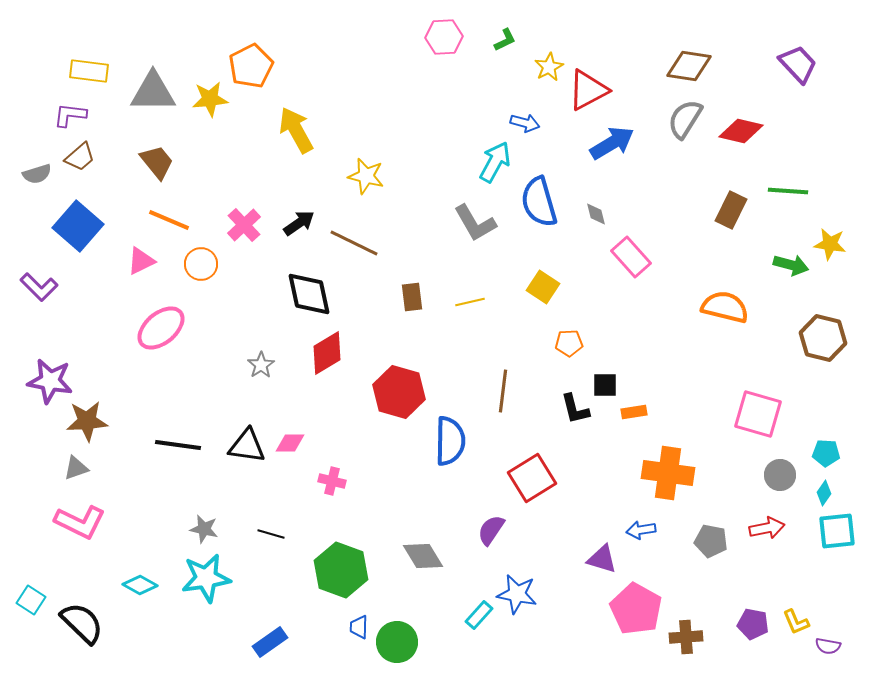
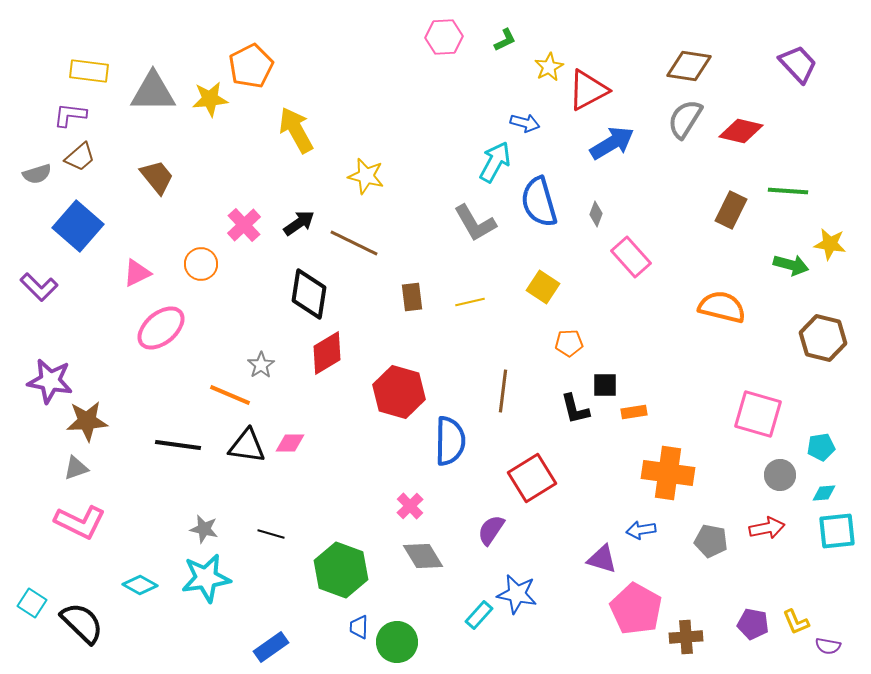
brown trapezoid at (157, 162): moved 15 px down
gray diamond at (596, 214): rotated 35 degrees clockwise
orange line at (169, 220): moved 61 px right, 175 px down
pink triangle at (141, 261): moved 4 px left, 12 px down
black diamond at (309, 294): rotated 21 degrees clockwise
orange semicircle at (725, 307): moved 3 px left
cyan pentagon at (826, 453): moved 5 px left, 6 px up; rotated 12 degrees counterclockwise
pink cross at (332, 481): moved 78 px right, 25 px down; rotated 32 degrees clockwise
cyan diamond at (824, 493): rotated 50 degrees clockwise
cyan square at (31, 600): moved 1 px right, 3 px down
blue rectangle at (270, 642): moved 1 px right, 5 px down
